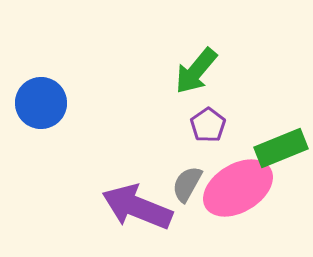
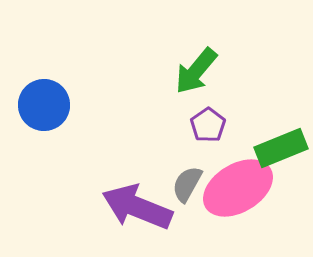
blue circle: moved 3 px right, 2 px down
